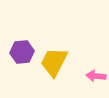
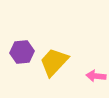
yellow trapezoid: rotated 16 degrees clockwise
